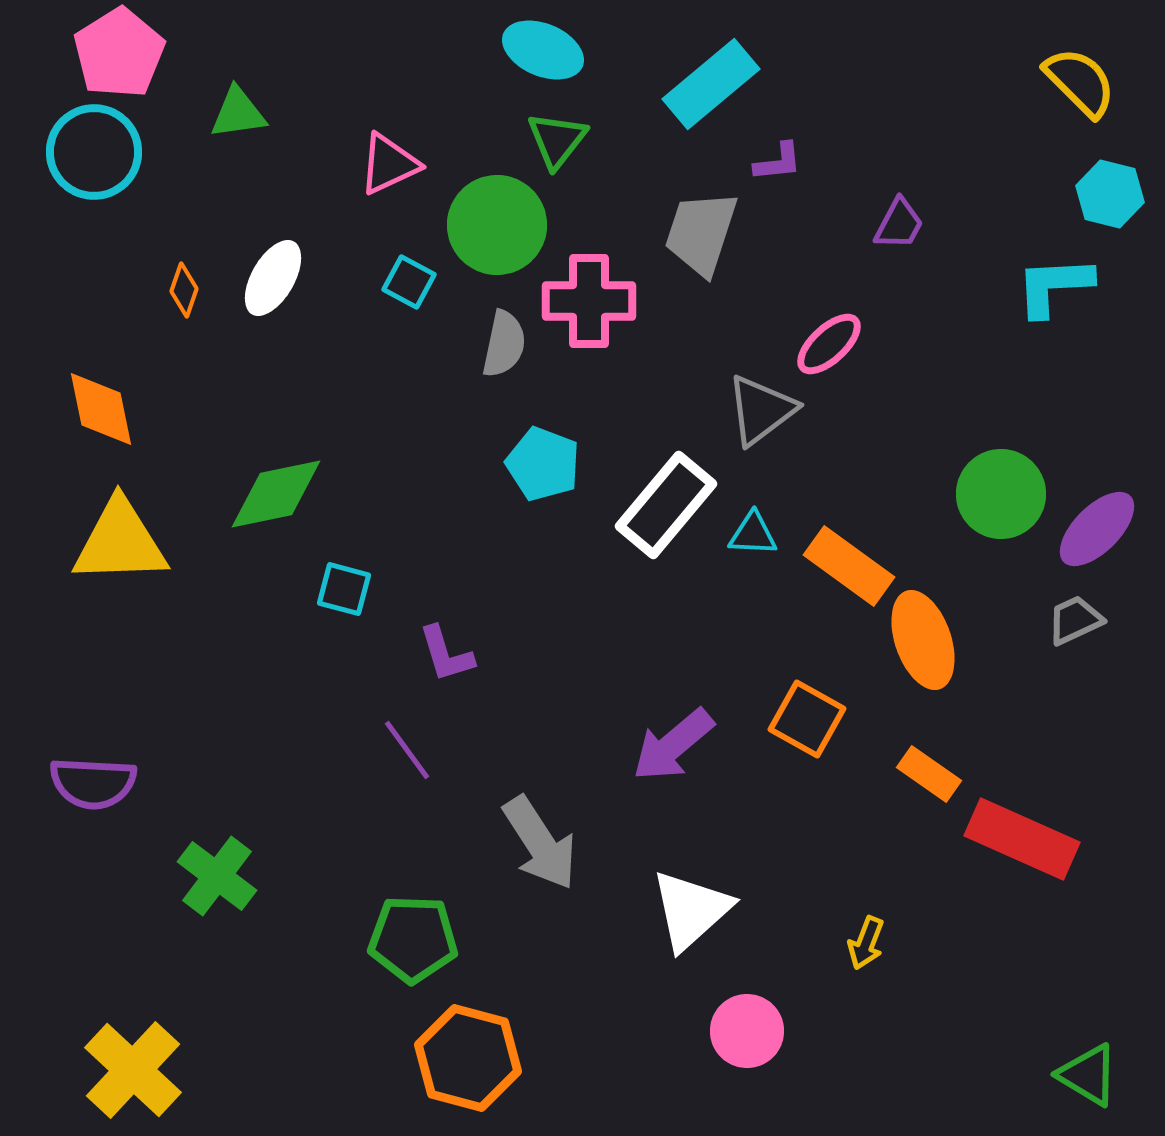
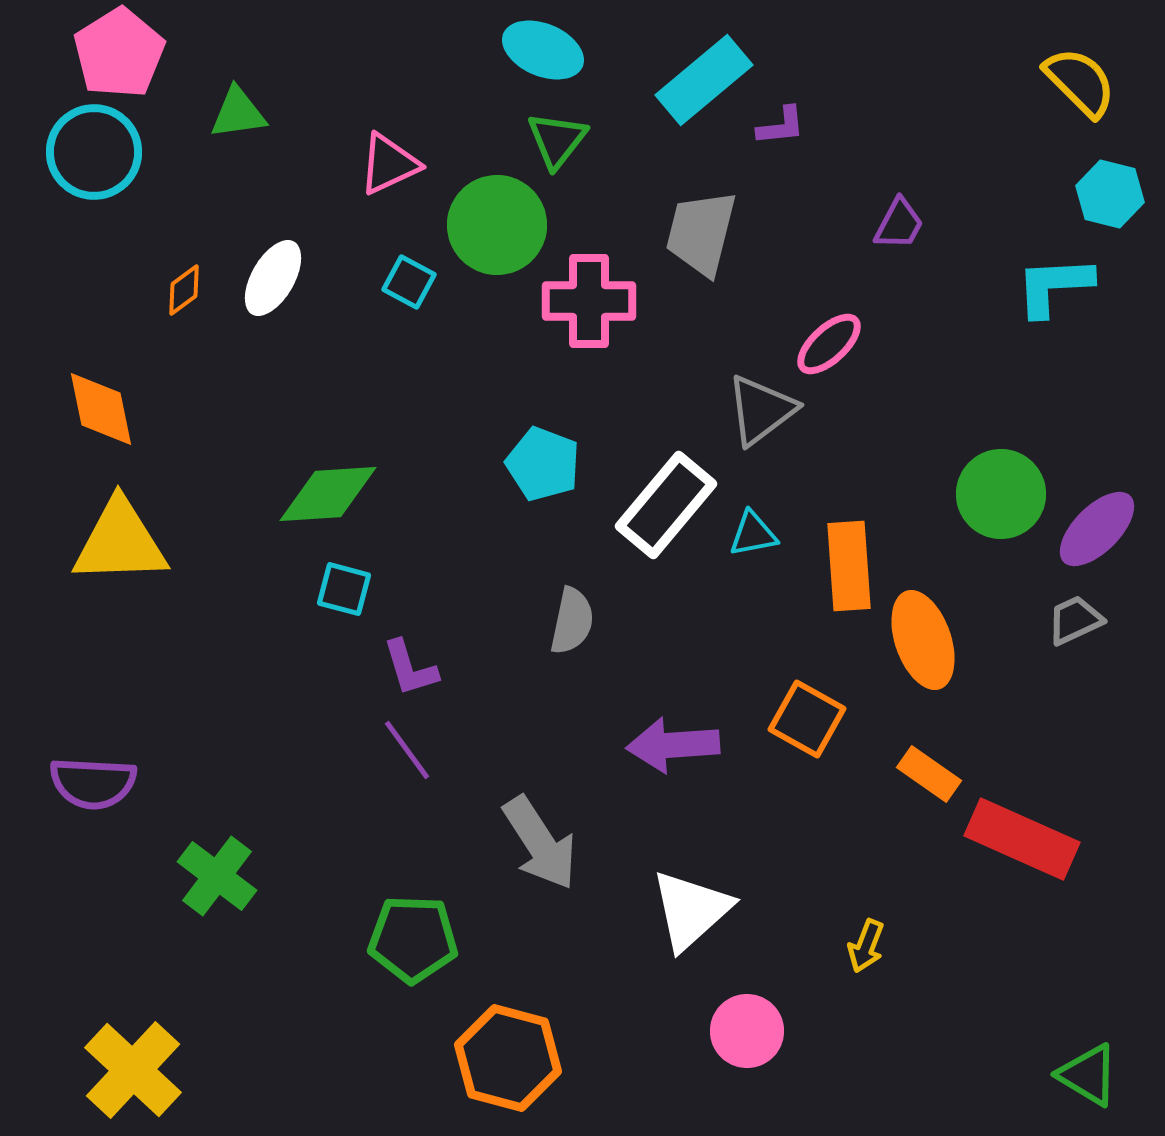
cyan rectangle at (711, 84): moved 7 px left, 4 px up
purple L-shape at (778, 162): moved 3 px right, 36 px up
gray trapezoid at (701, 233): rotated 4 degrees counterclockwise
orange diamond at (184, 290): rotated 34 degrees clockwise
gray semicircle at (504, 344): moved 68 px right, 277 px down
green diamond at (276, 494): moved 52 px right; rotated 8 degrees clockwise
cyan triangle at (753, 534): rotated 14 degrees counterclockwise
orange rectangle at (849, 566): rotated 50 degrees clockwise
purple L-shape at (446, 654): moved 36 px left, 14 px down
purple arrow at (673, 745): rotated 36 degrees clockwise
yellow arrow at (866, 943): moved 3 px down
orange hexagon at (468, 1058): moved 40 px right
